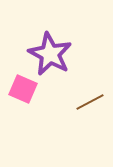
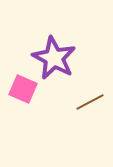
purple star: moved 4 px right, 4 px down
